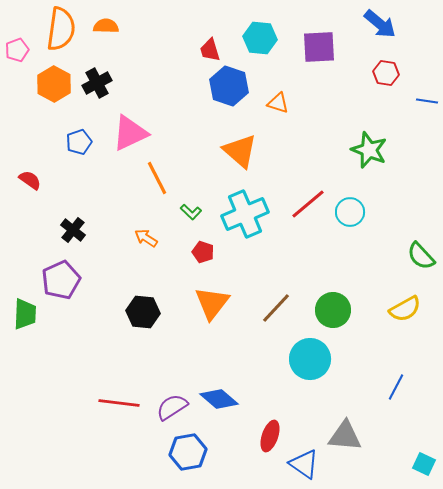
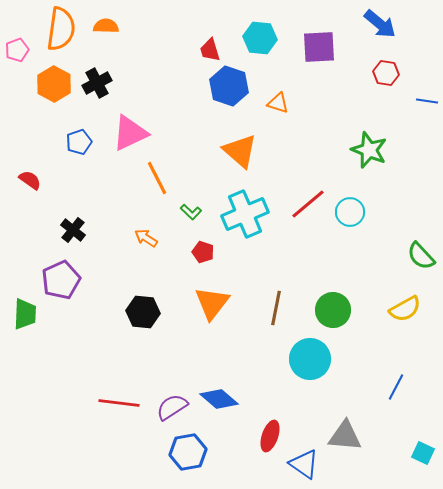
brown line at (276, 308): rotated 32 degrees counterclockwise
cyan square at (424, 464): moved 1 px left, 11 px up
